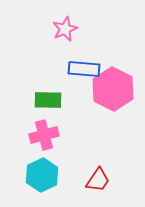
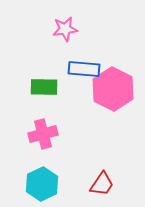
pink star: rotated 15 degrees clockwise
green rectangle: moved 4 px left, 13 px up
pink cross: moved 1 px left, 1 px up
cyan hexagon: moved 9 px down
red trapezoid: moved 4 px right, 4 px down
